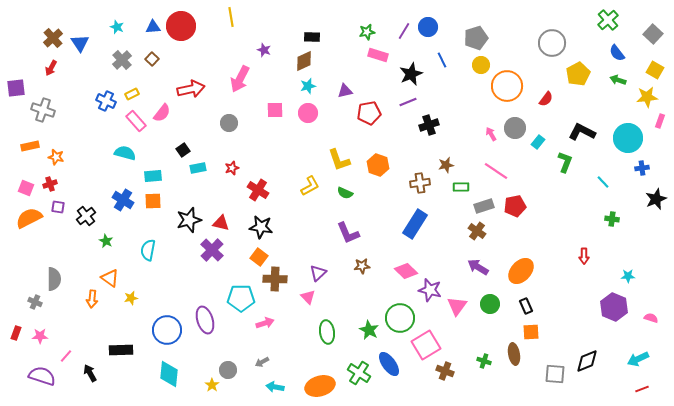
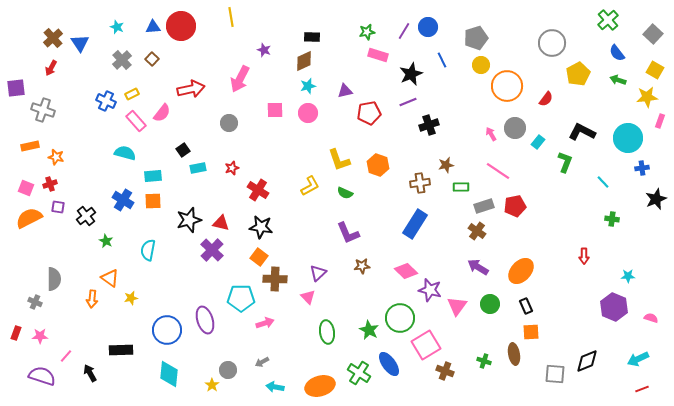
pink line at (496, 171): moved 2 px right
